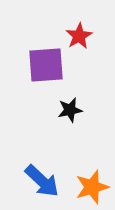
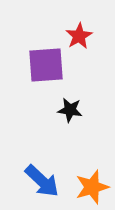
black star: rotated 20 degrees clockwise
